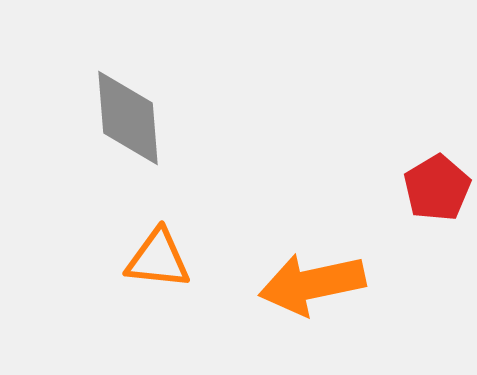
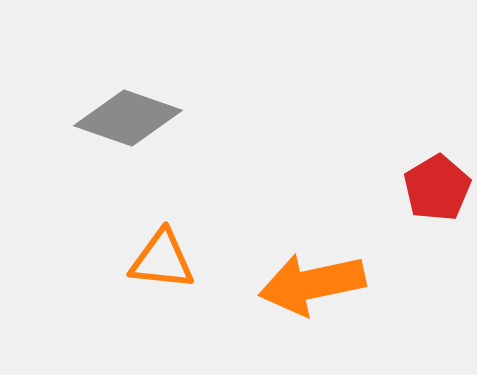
gray diamond: rotated 66 degrees counterclockwise
orange triangle: moved 4 px right, 1 px down
